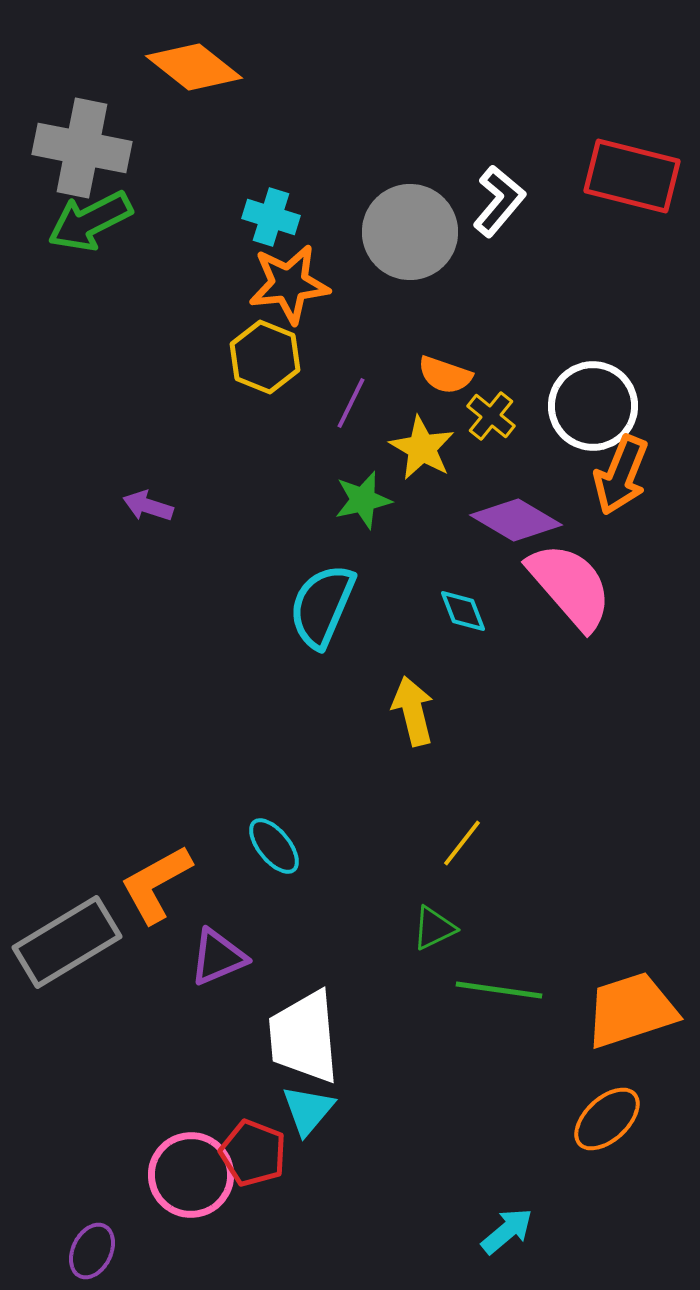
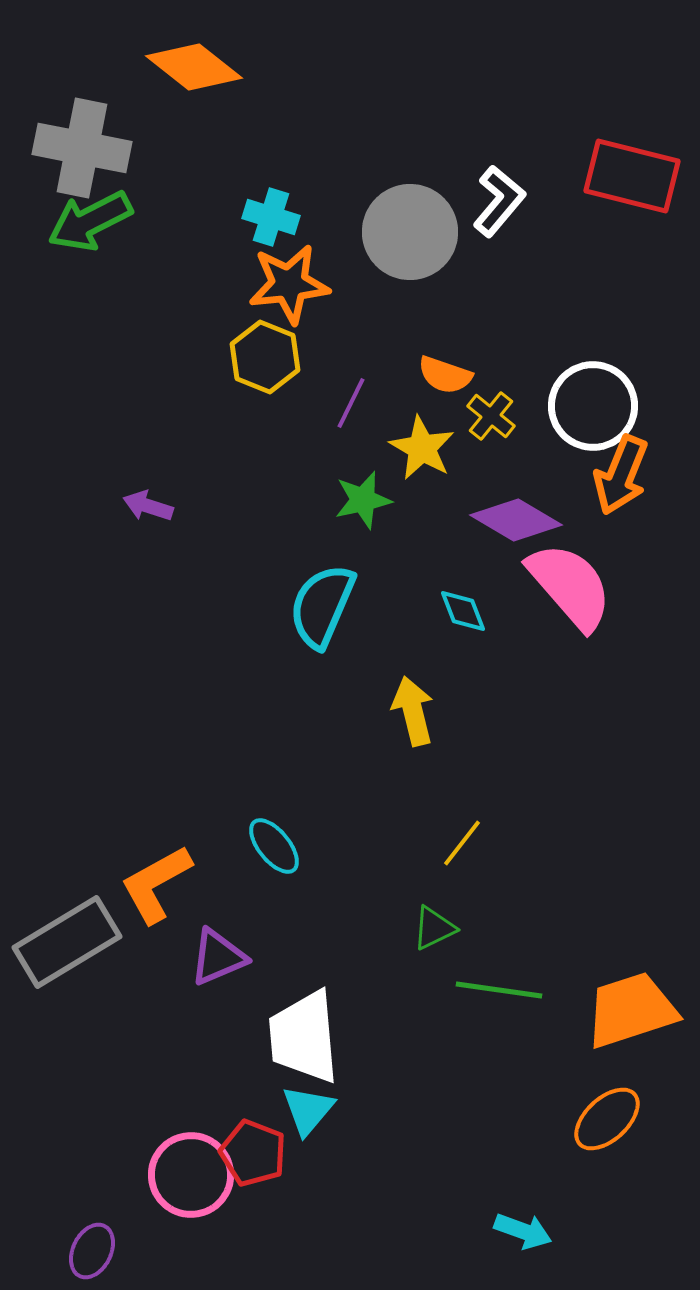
cyan arrow: moved 16 px right; rotated 60 degrees clockwise
